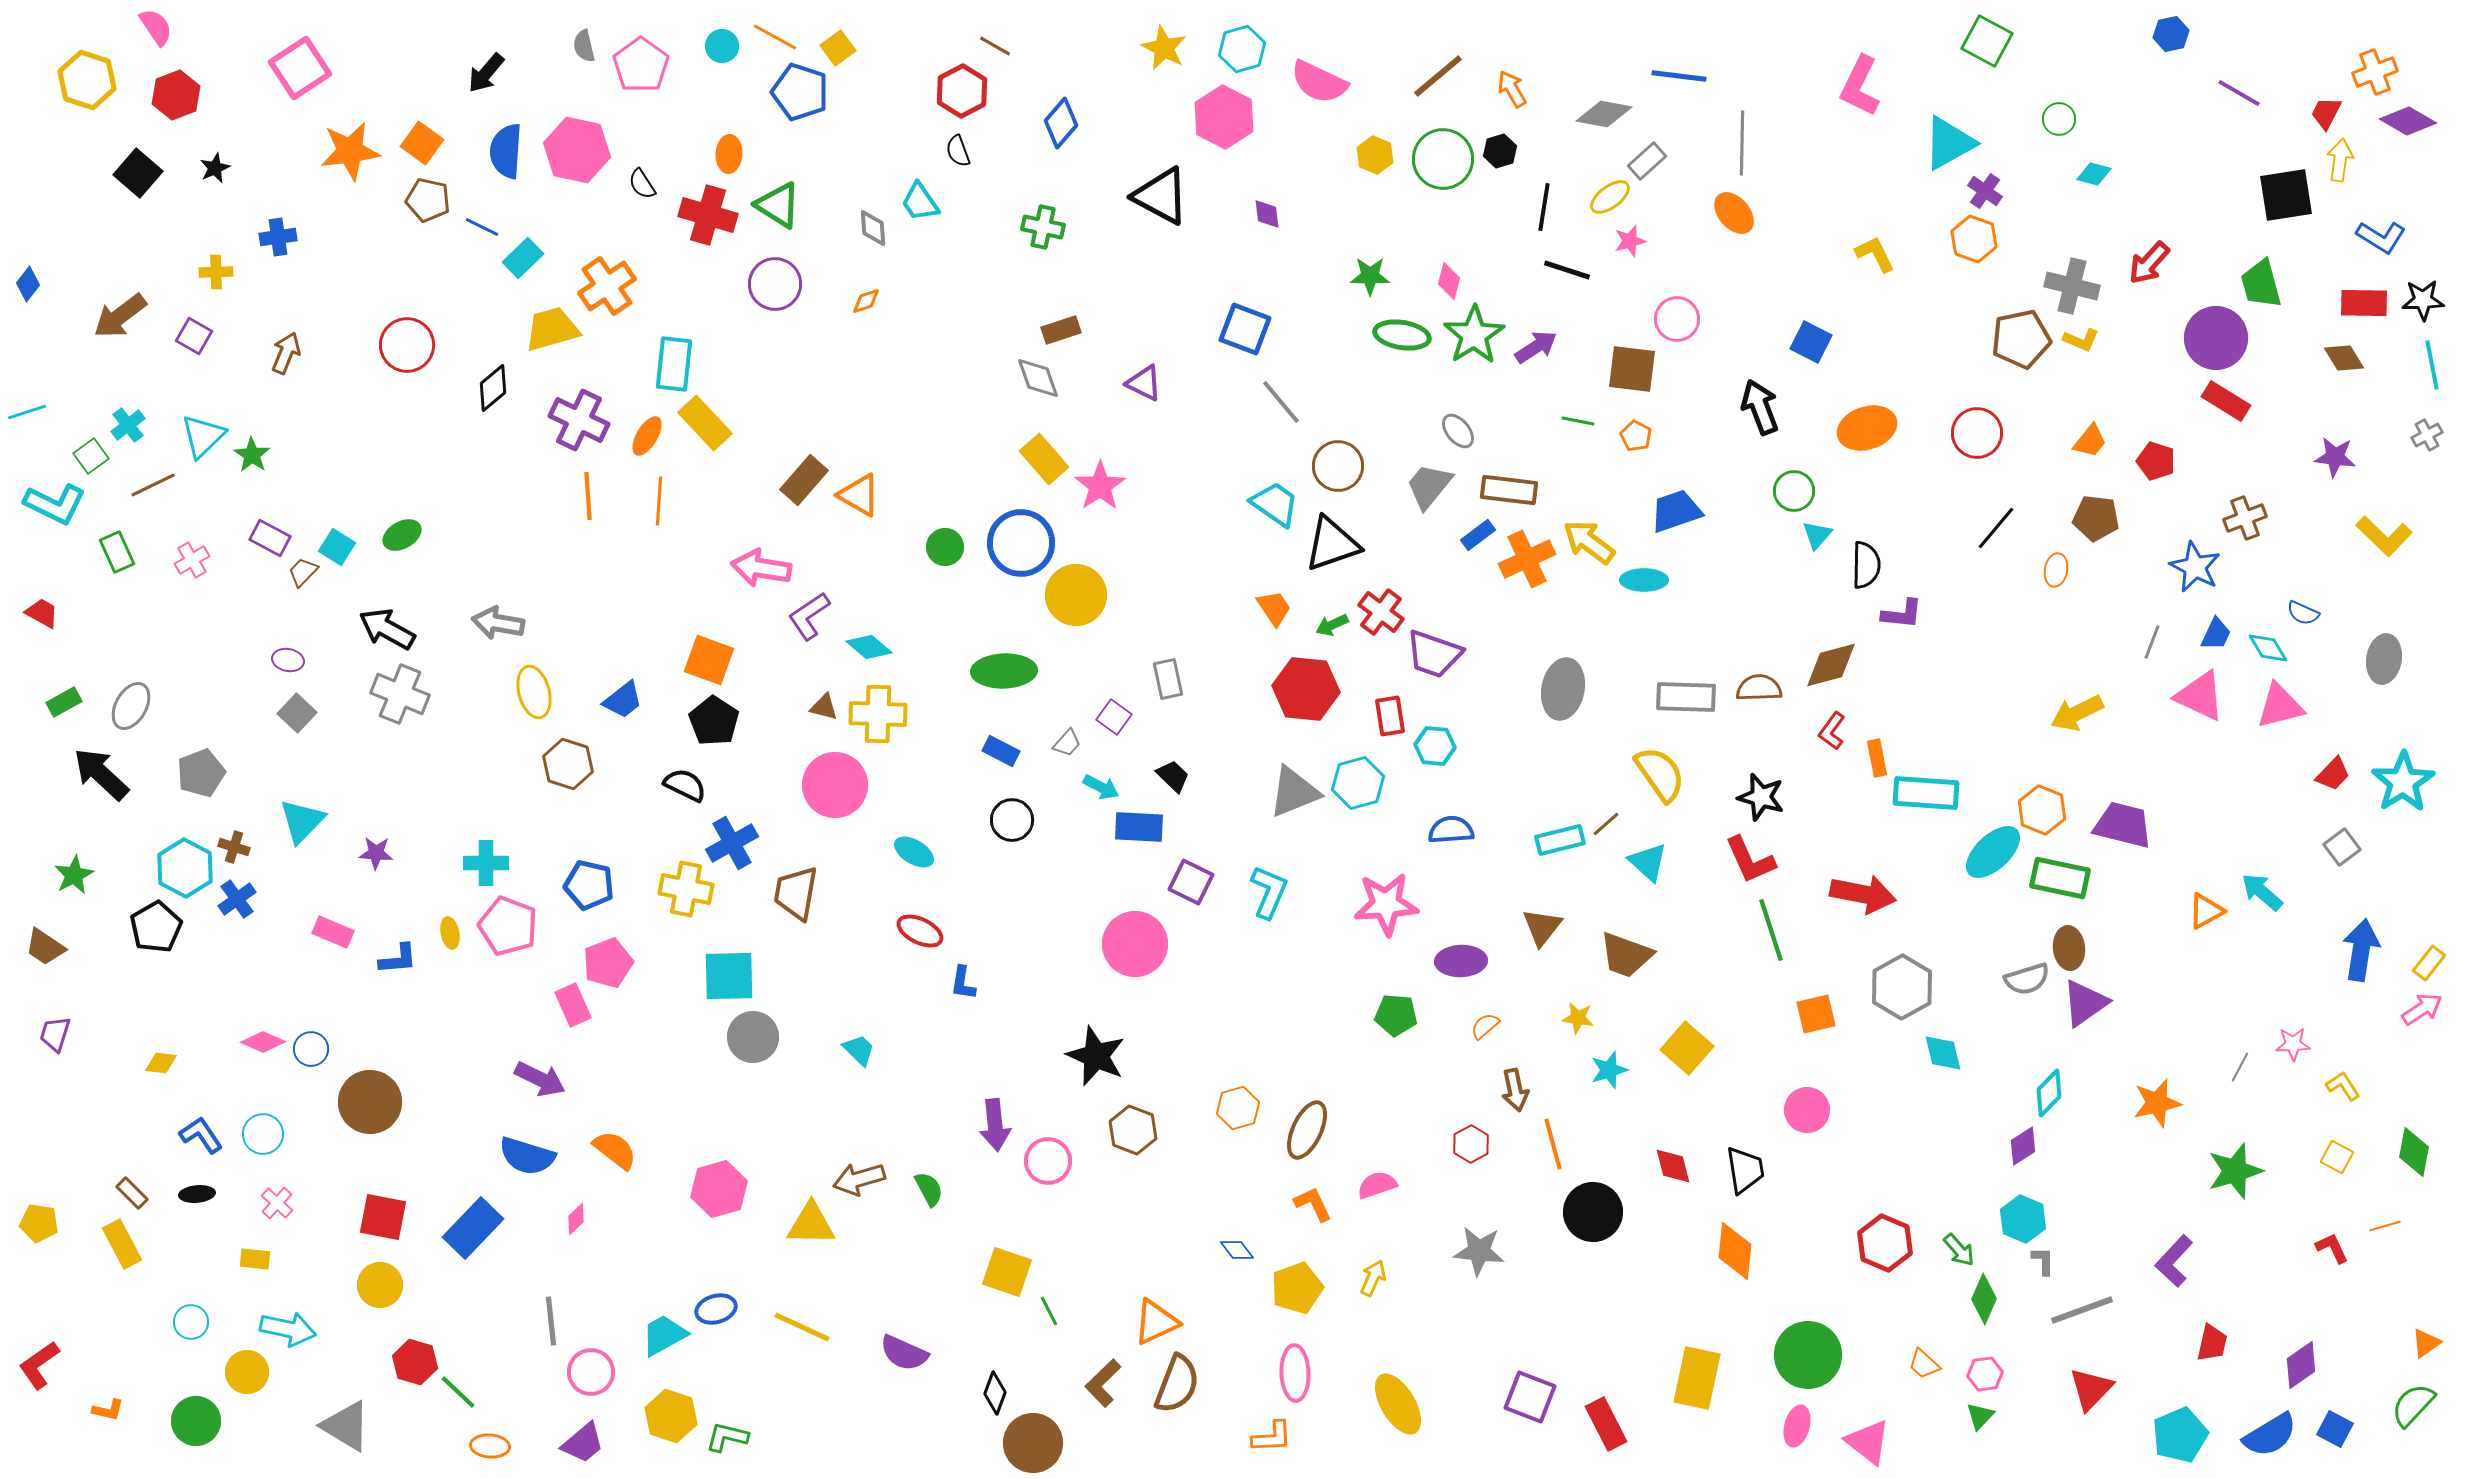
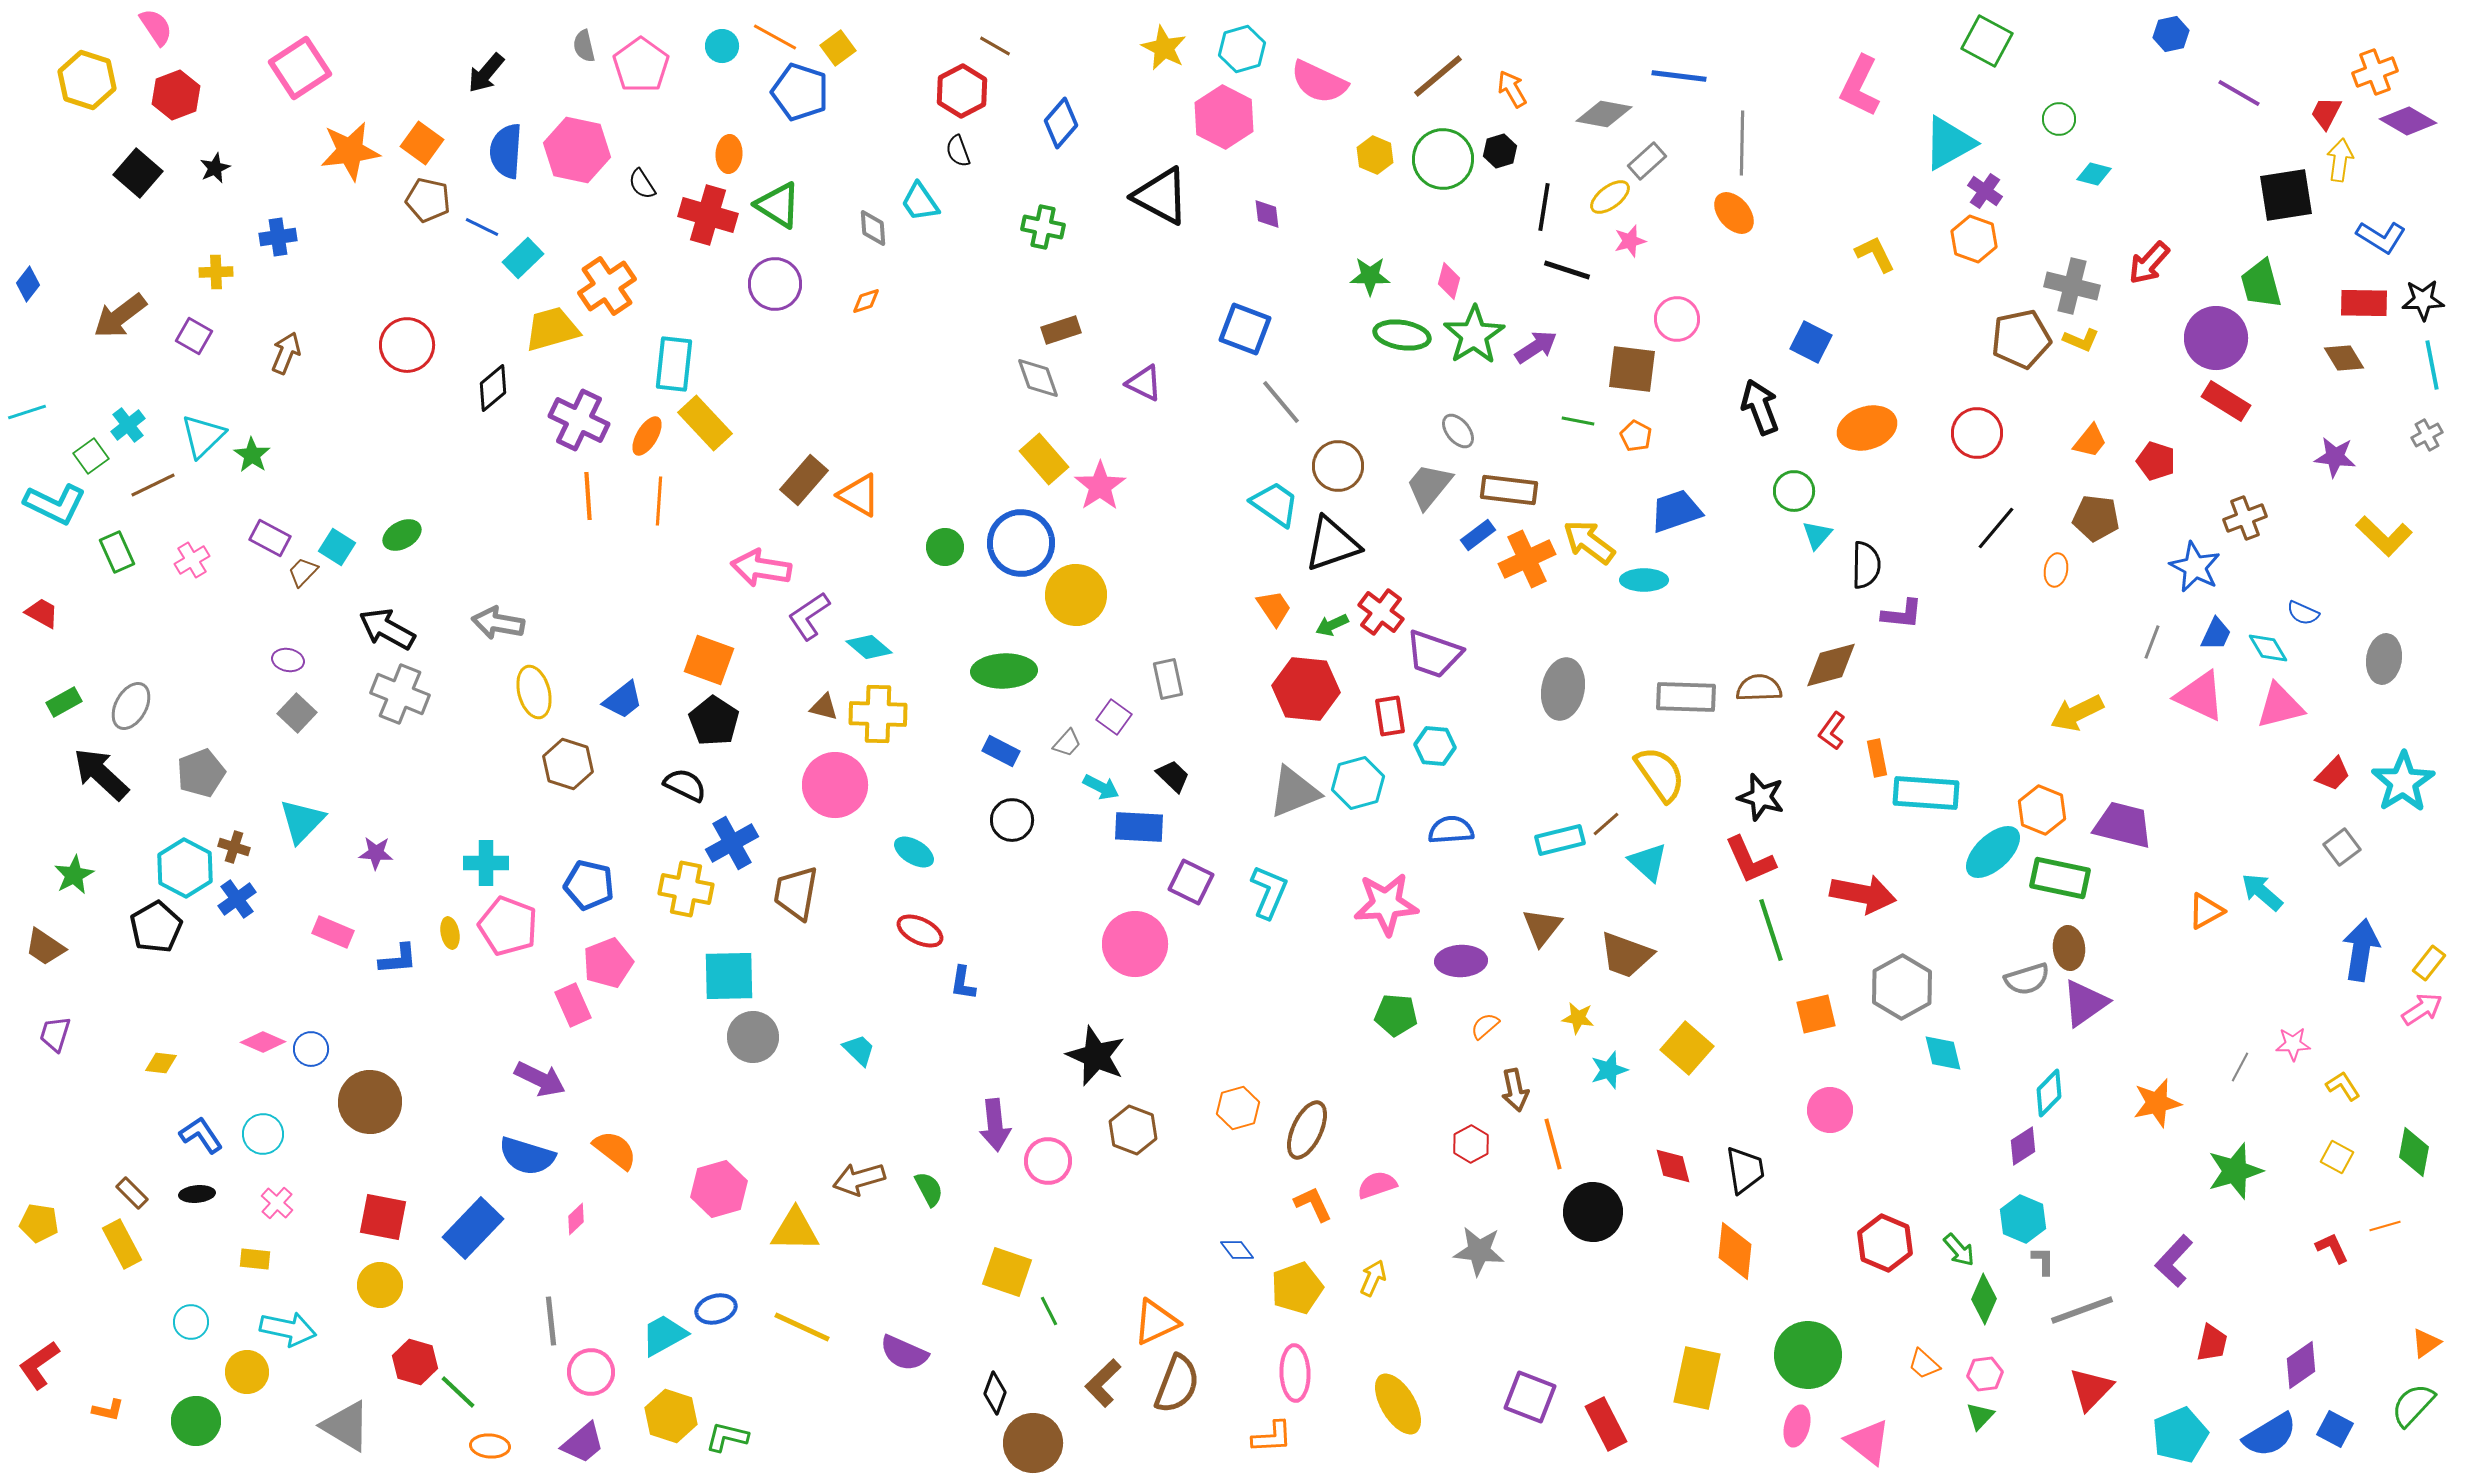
pink circle at (1807, 1110): moved 23 px right
yellow triangle at (811, 1224): moved 16 px left, 6 px down
